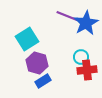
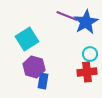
blue star: moved 1 px up
cyan circle: moved 9 px right, 3 px up
purple hexagon: moved 3 px left, 4 px down
red cross: moved 2 px down
blue rectangle: rotated 49 degrees counterclockwise
